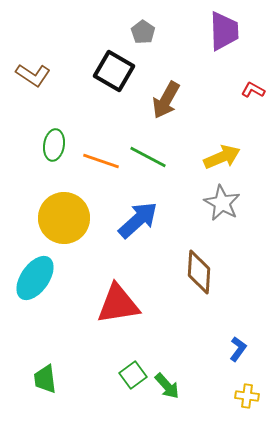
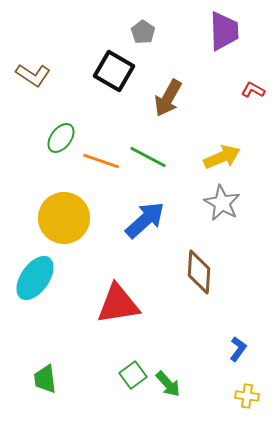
brown arrow: moved 2 px right, 2 px up
green ellipse: moved 7 px right, 7 px up; rotated 28 degrees clockwise
blue arrow: moved 7 px right
green arrow: moved 1 px right, 2 px up
